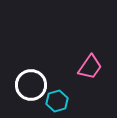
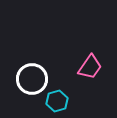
white circle: moved 1 px right, 6 px up
